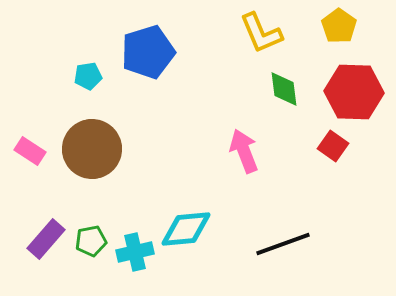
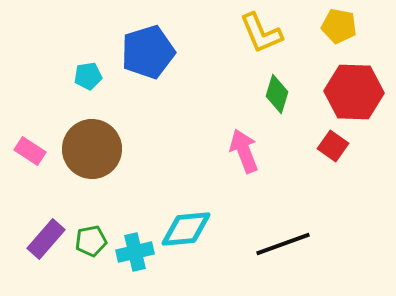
yellow pentagon: rotated 24 degrees counterclockwise
green diamond: moved 7 px left, 5 px down; rotated 24 degrees clockwise
